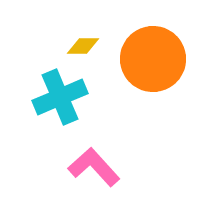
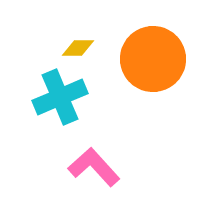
yellow diamond: moved 5 px left, 2 px down
